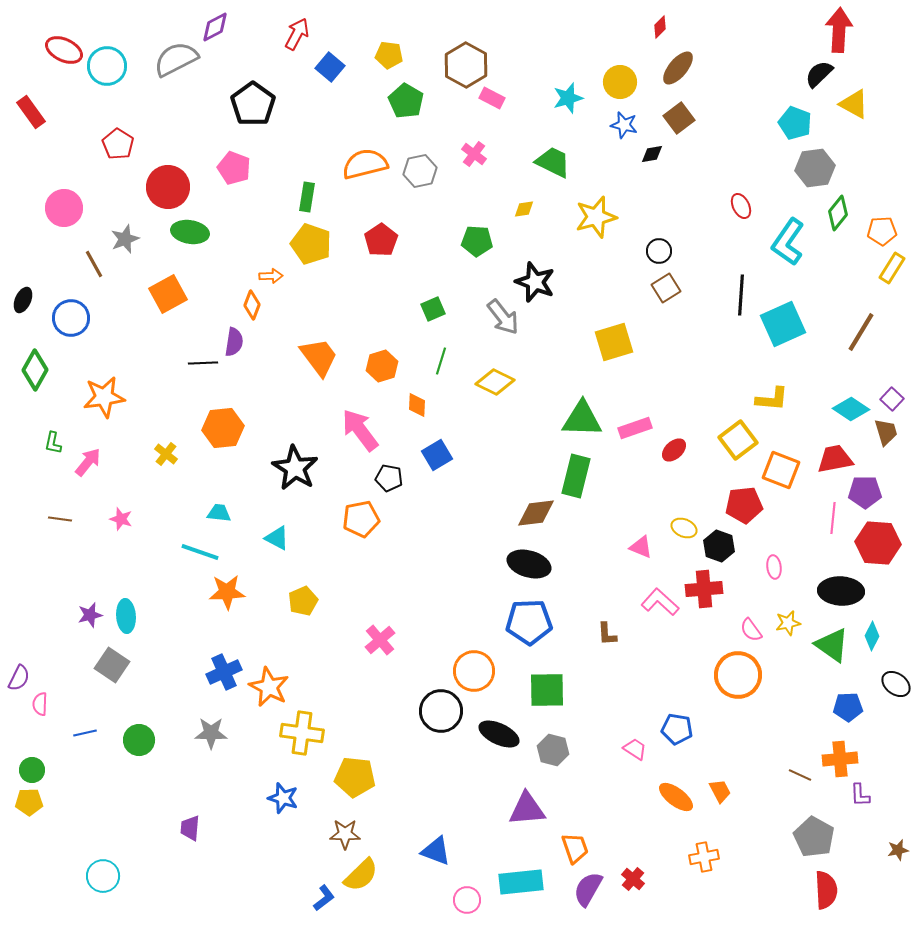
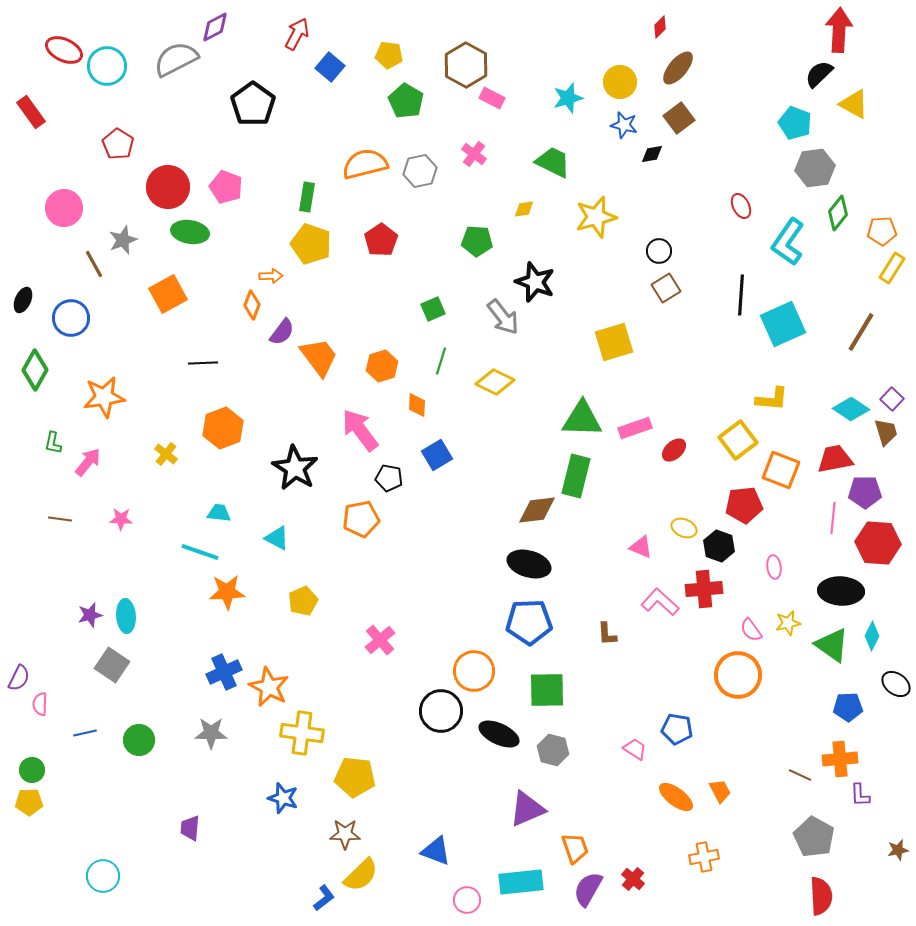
pink pentagon at (234, 168): moved 8 px left, 19 px down
gray star at (125, 239): moved 2 px left, 1 px down
purple semicircle at (234, 342): moved 48 px right, 10 px up; rotated 28 degrees clockwise
orange hexagon at (223, 428): rotated 15 degrees counterclockwise
brown diamond at (536, 513): moved 1 px right, 3 px up
pink star at (121, 519): rotated 15 degrees counterclockwise
purple triangle at (527, 809): rotated 18 degrees counterclockwise
red semicircle at (826, 890): moved 5 px left, 6 px down
